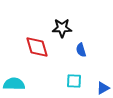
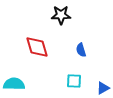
black star: moved 1 px left, 13 px up
